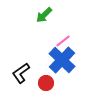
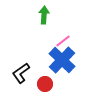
green arrow: rotated 138 degrees clockwise
red circle: moved 1 px left, 1 px down
